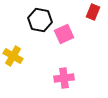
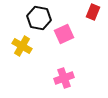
black hexagon: moved 1 px left, 2 px up
yellow cross: moved 9 px right, 10 px up
pink cross: rotated 12 degrees counterclockwise
